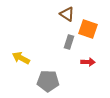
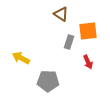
brown triangle: moved 6 px left
orange square: moved 2 px down; rotated 24 degrees counterclockwise
red arrow: rotated 64 degrees clockwise
